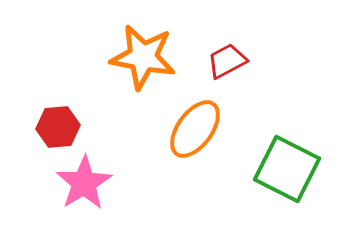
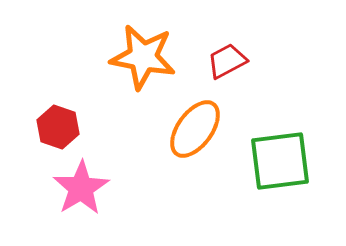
red hexagon: rotated 24 degrees clockwise
green square: moved 7 px left, 8 px up; rotated 34 degrees counterclockwise
pink star: moved 3 px left, 5 px down
